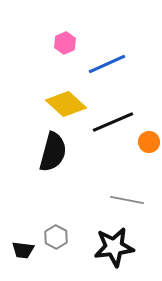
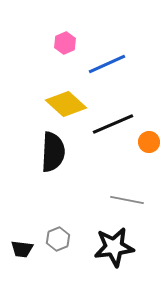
black line: moved 2 px down
black semicircle: rotated 12 degrees counterclockwise
gray hexagon: moved 2 px right, 2 px down; rotated 10 degrees clockwise
black trapezoid: moved 1 px left, 1 px up
